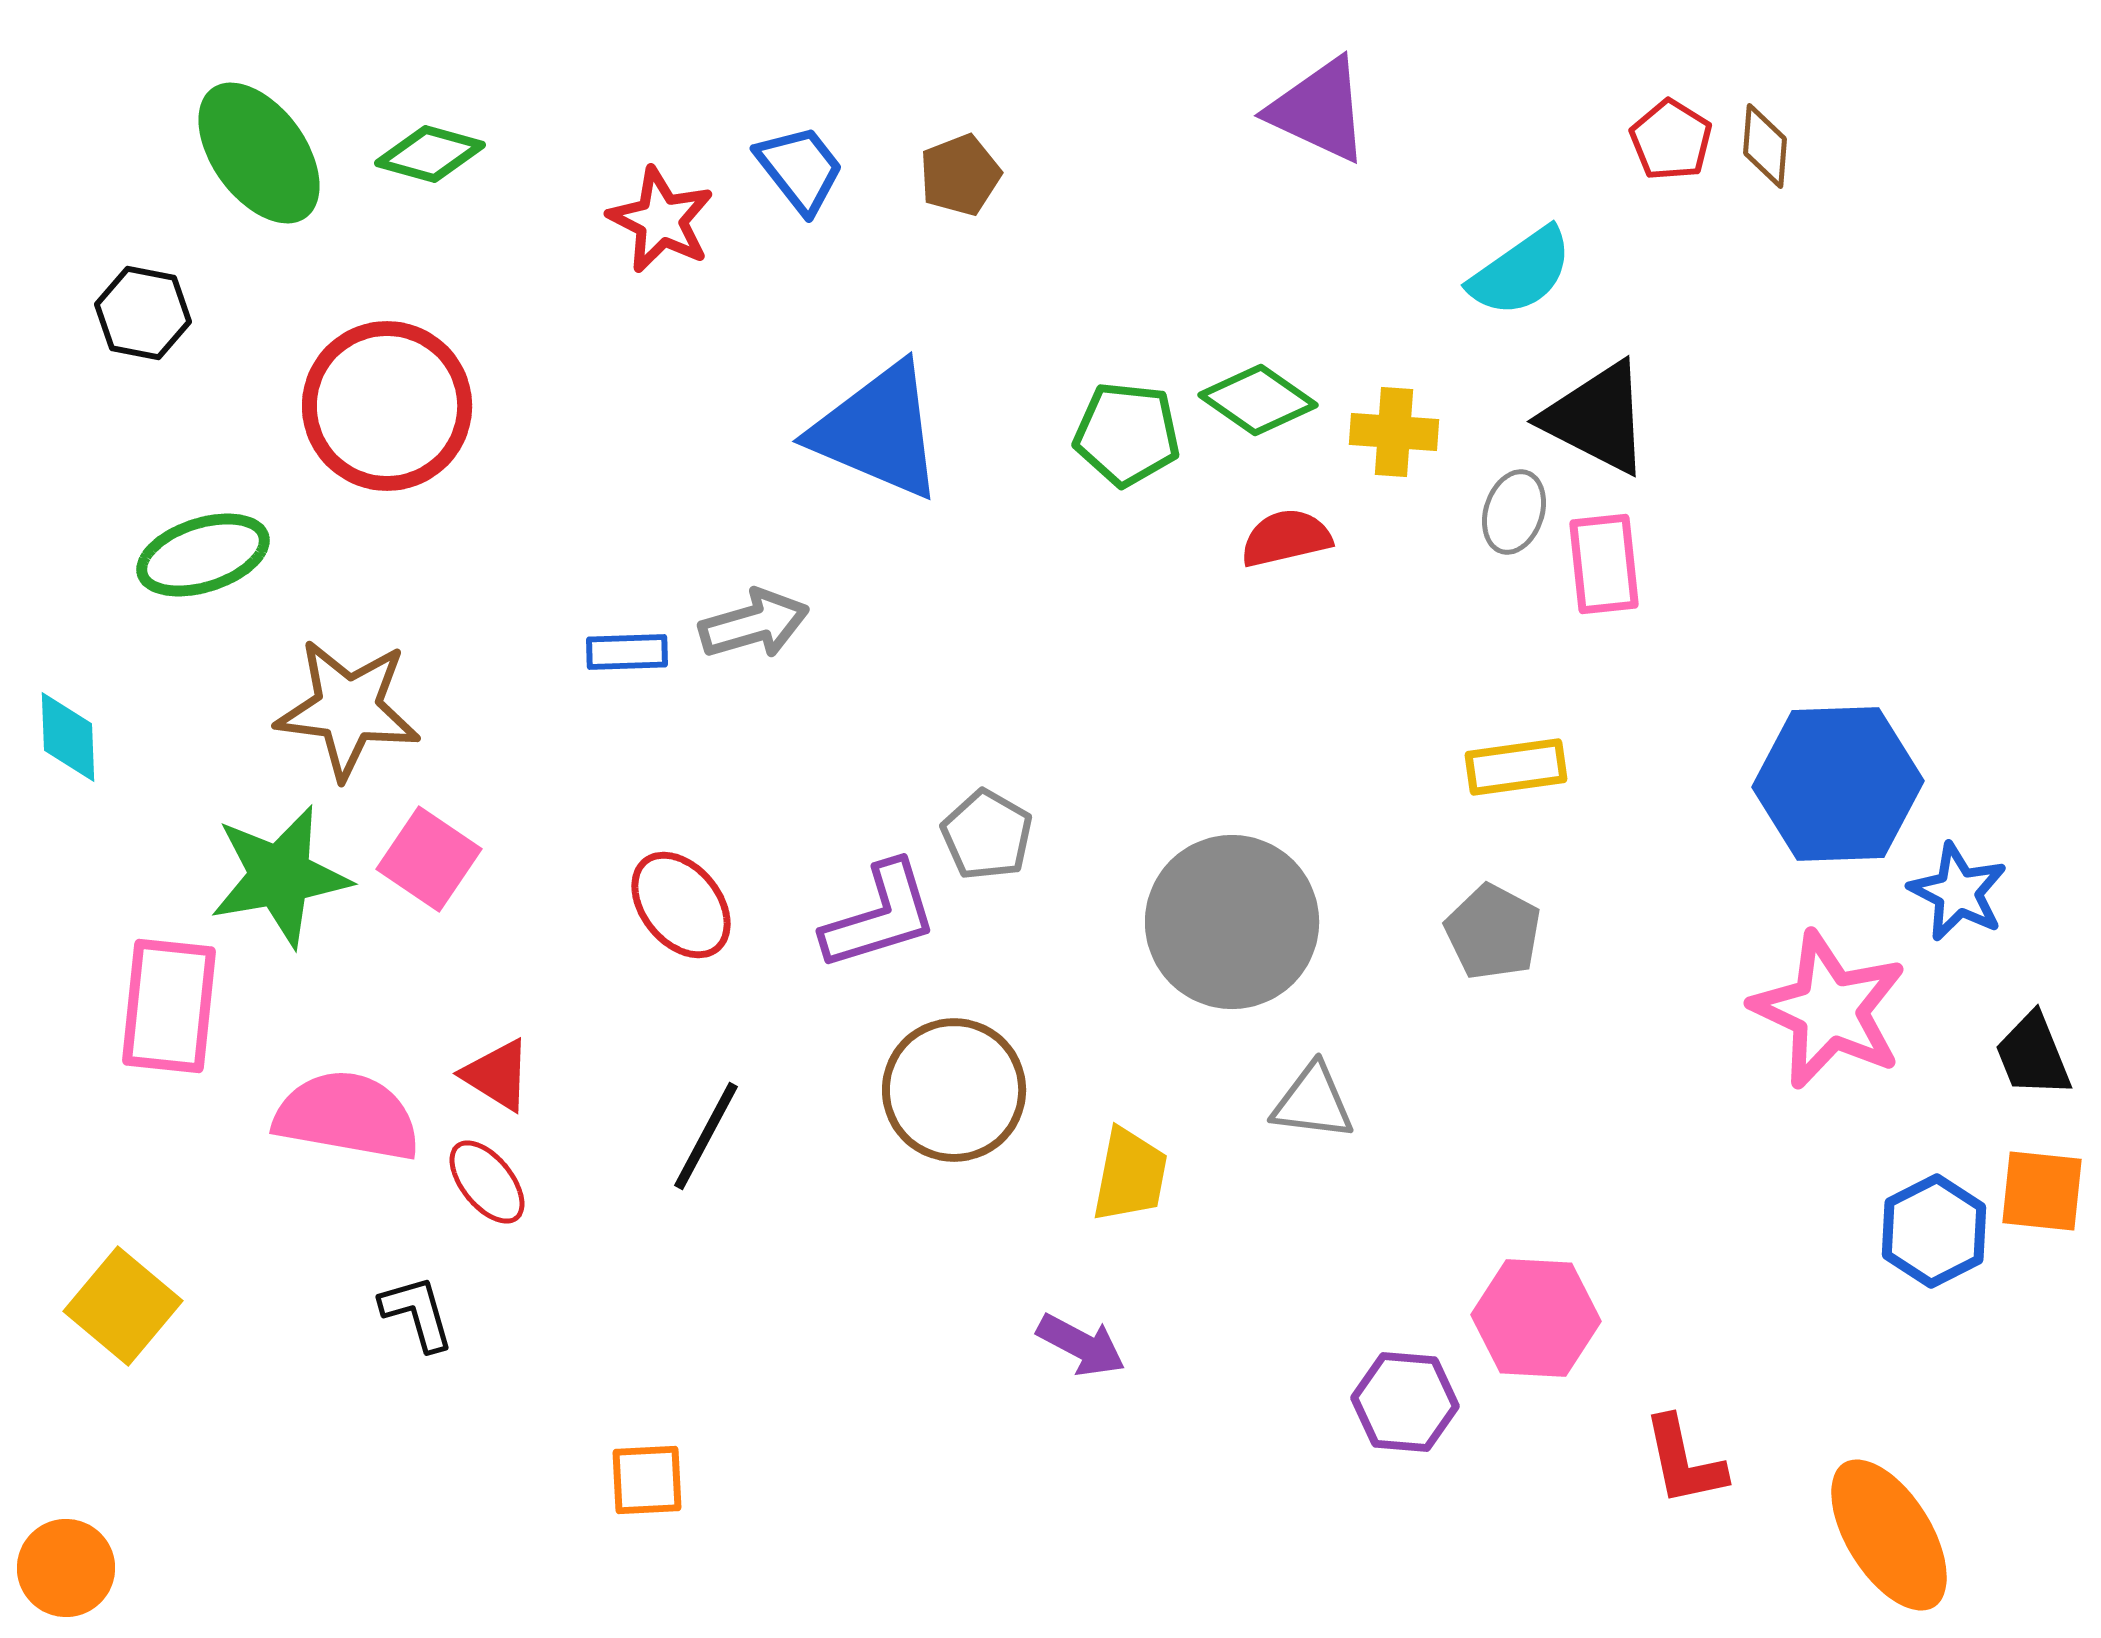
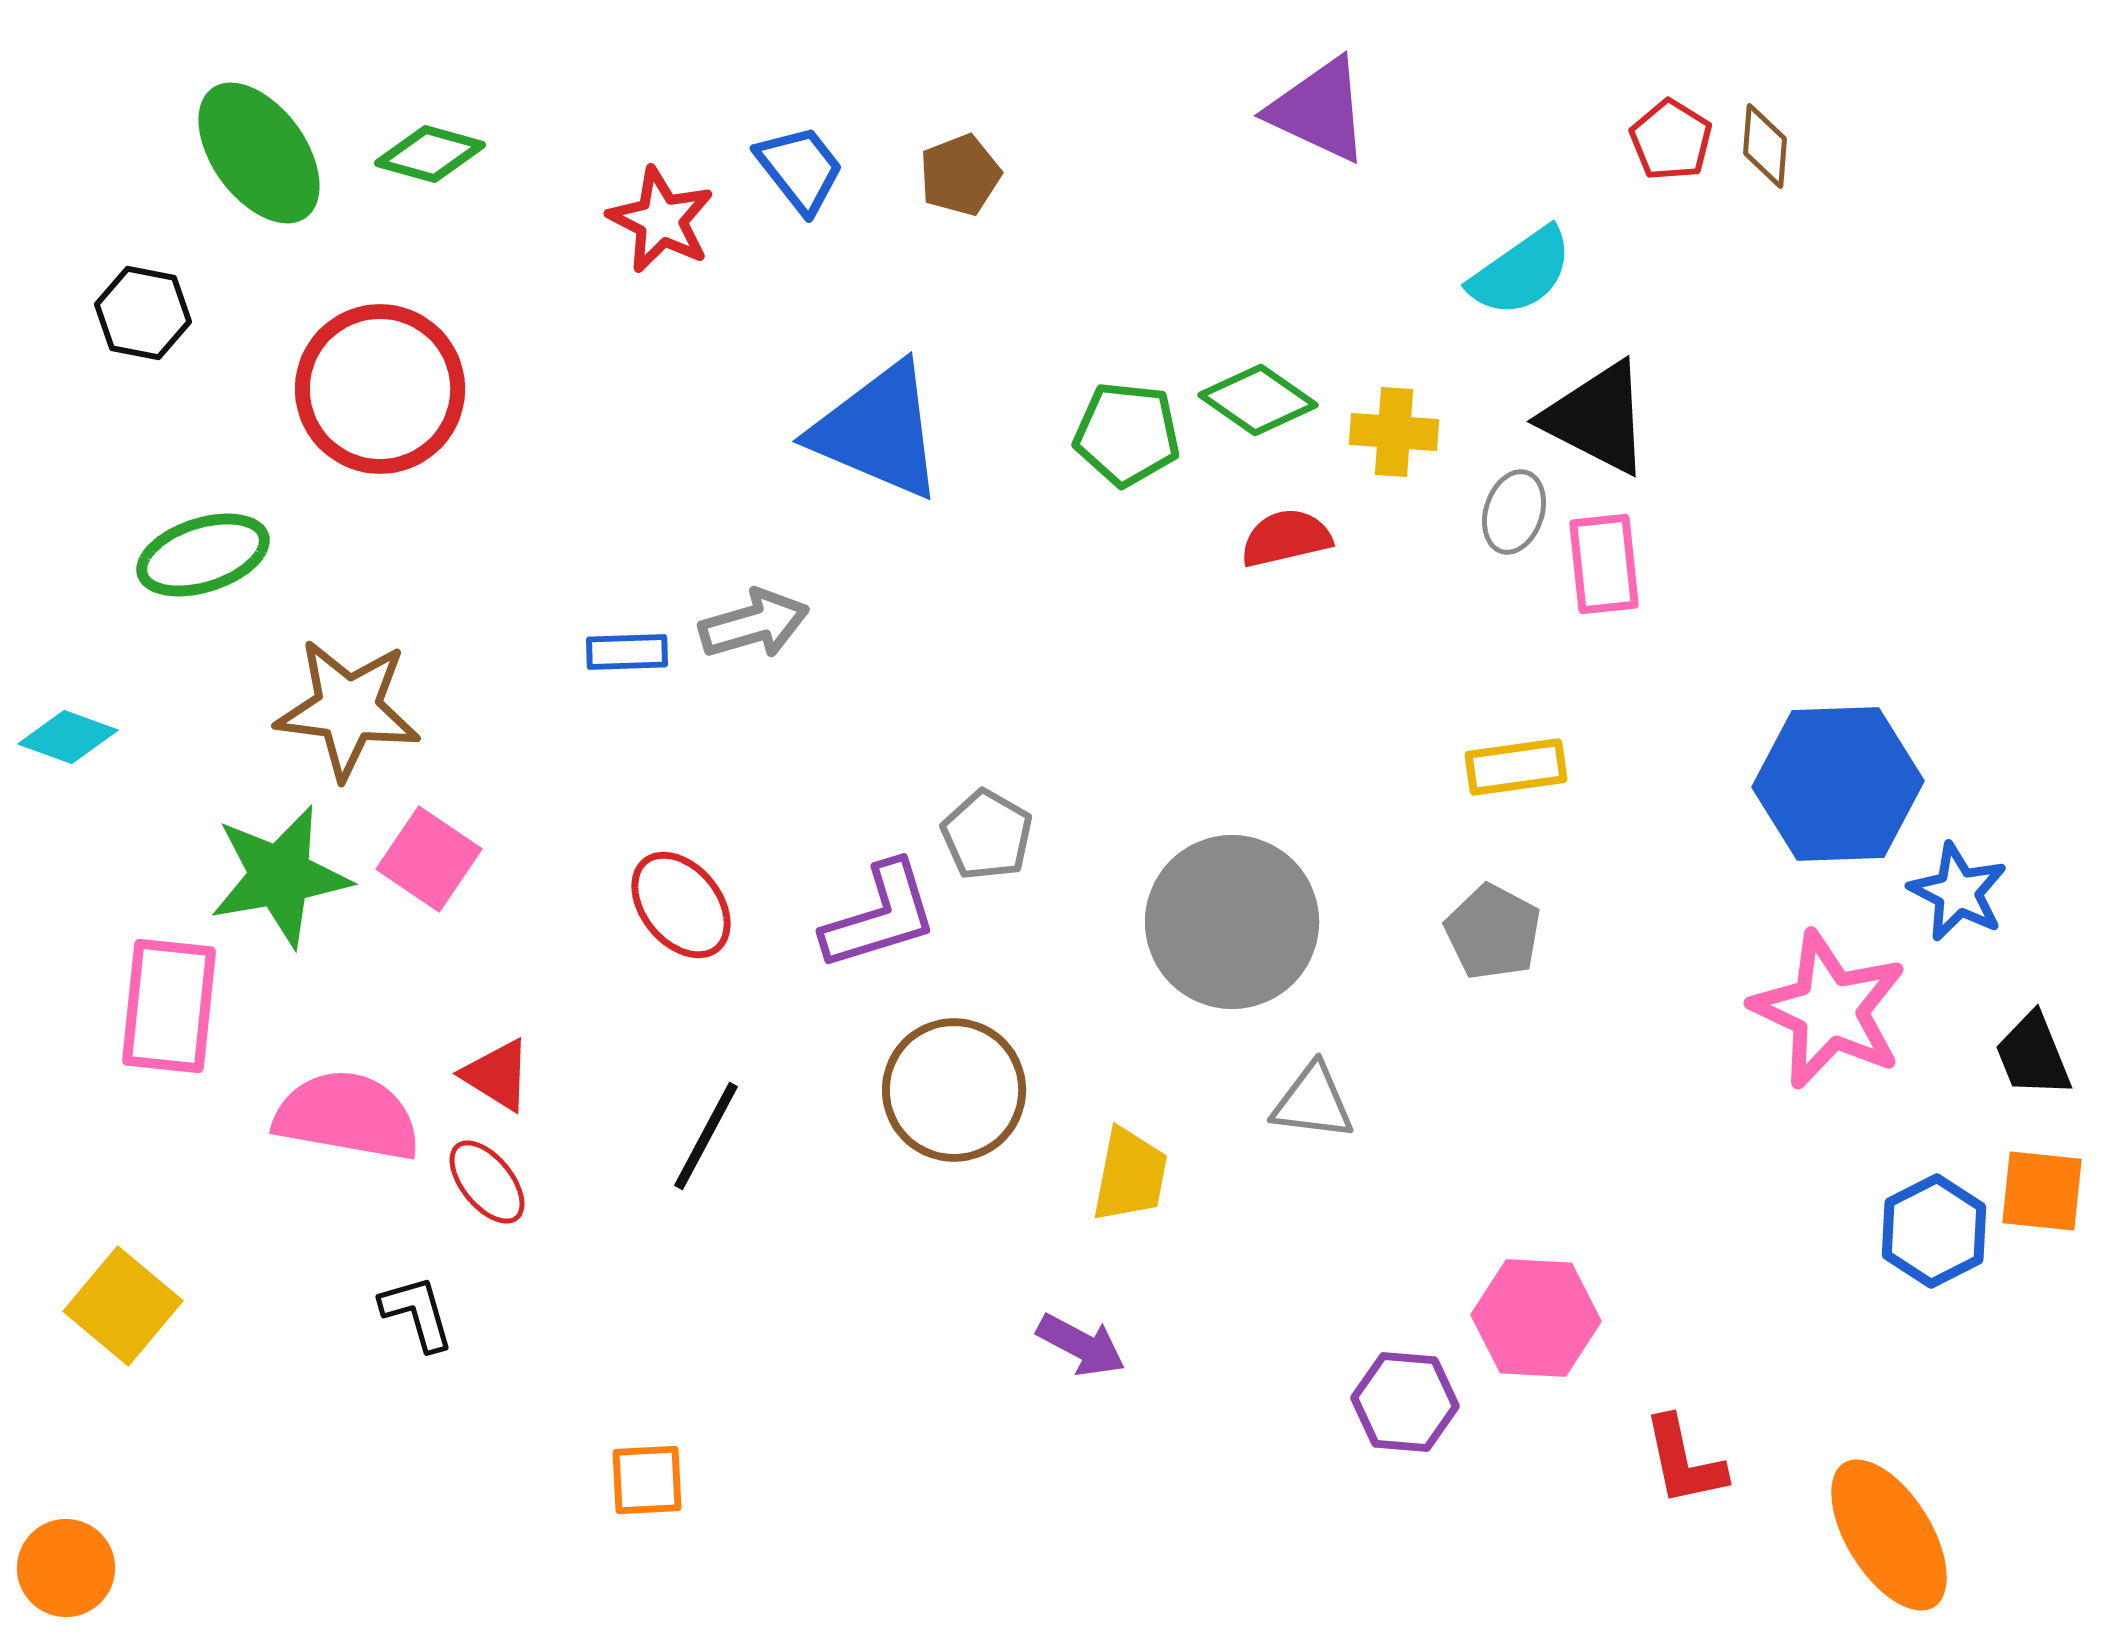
red circle at (387, 406): moved 7 px left, 17 px up
cyan diamond at (68, 737): rotated 68 degrees counterclockwise
